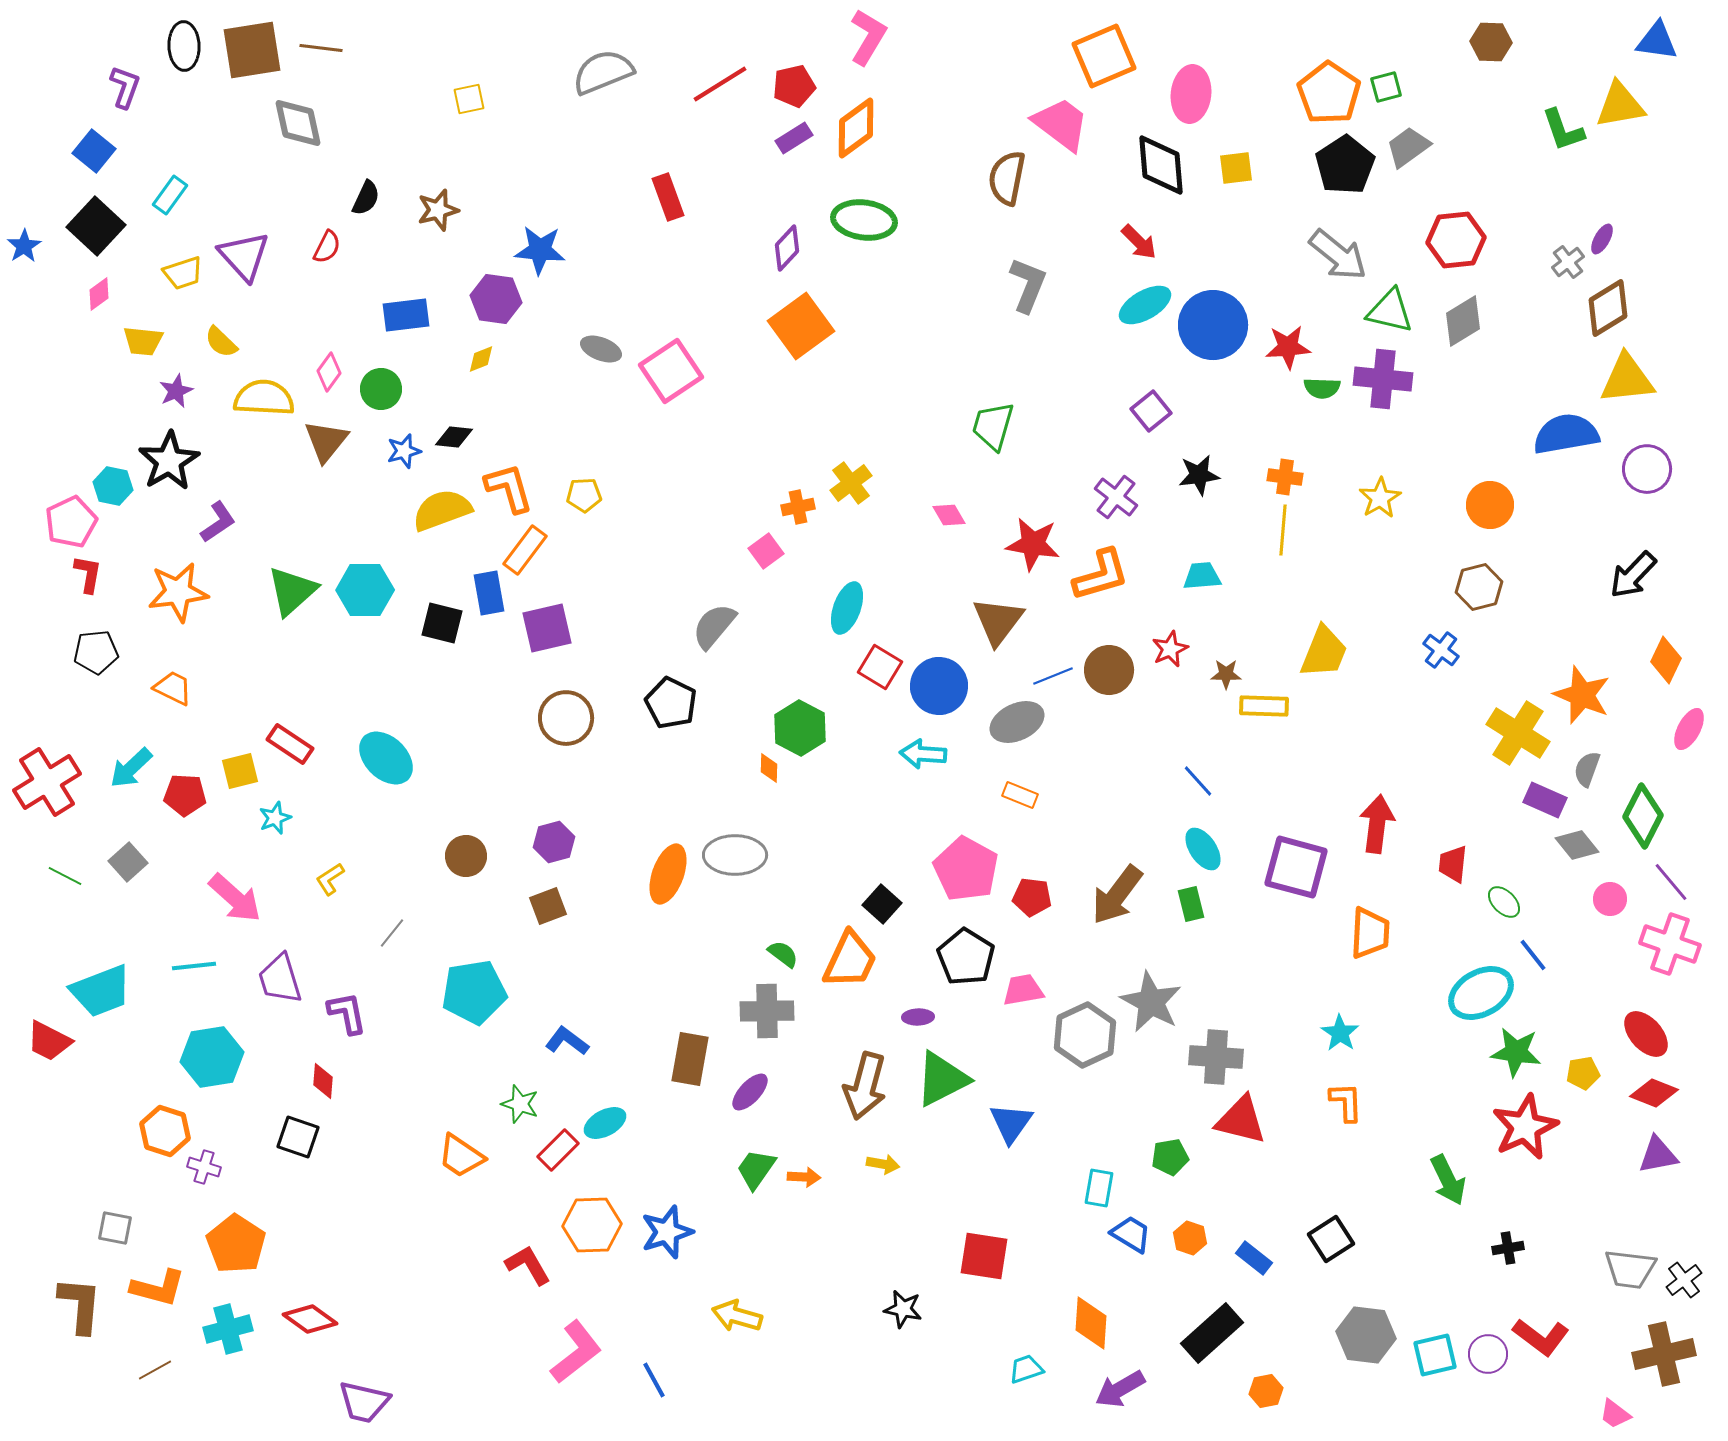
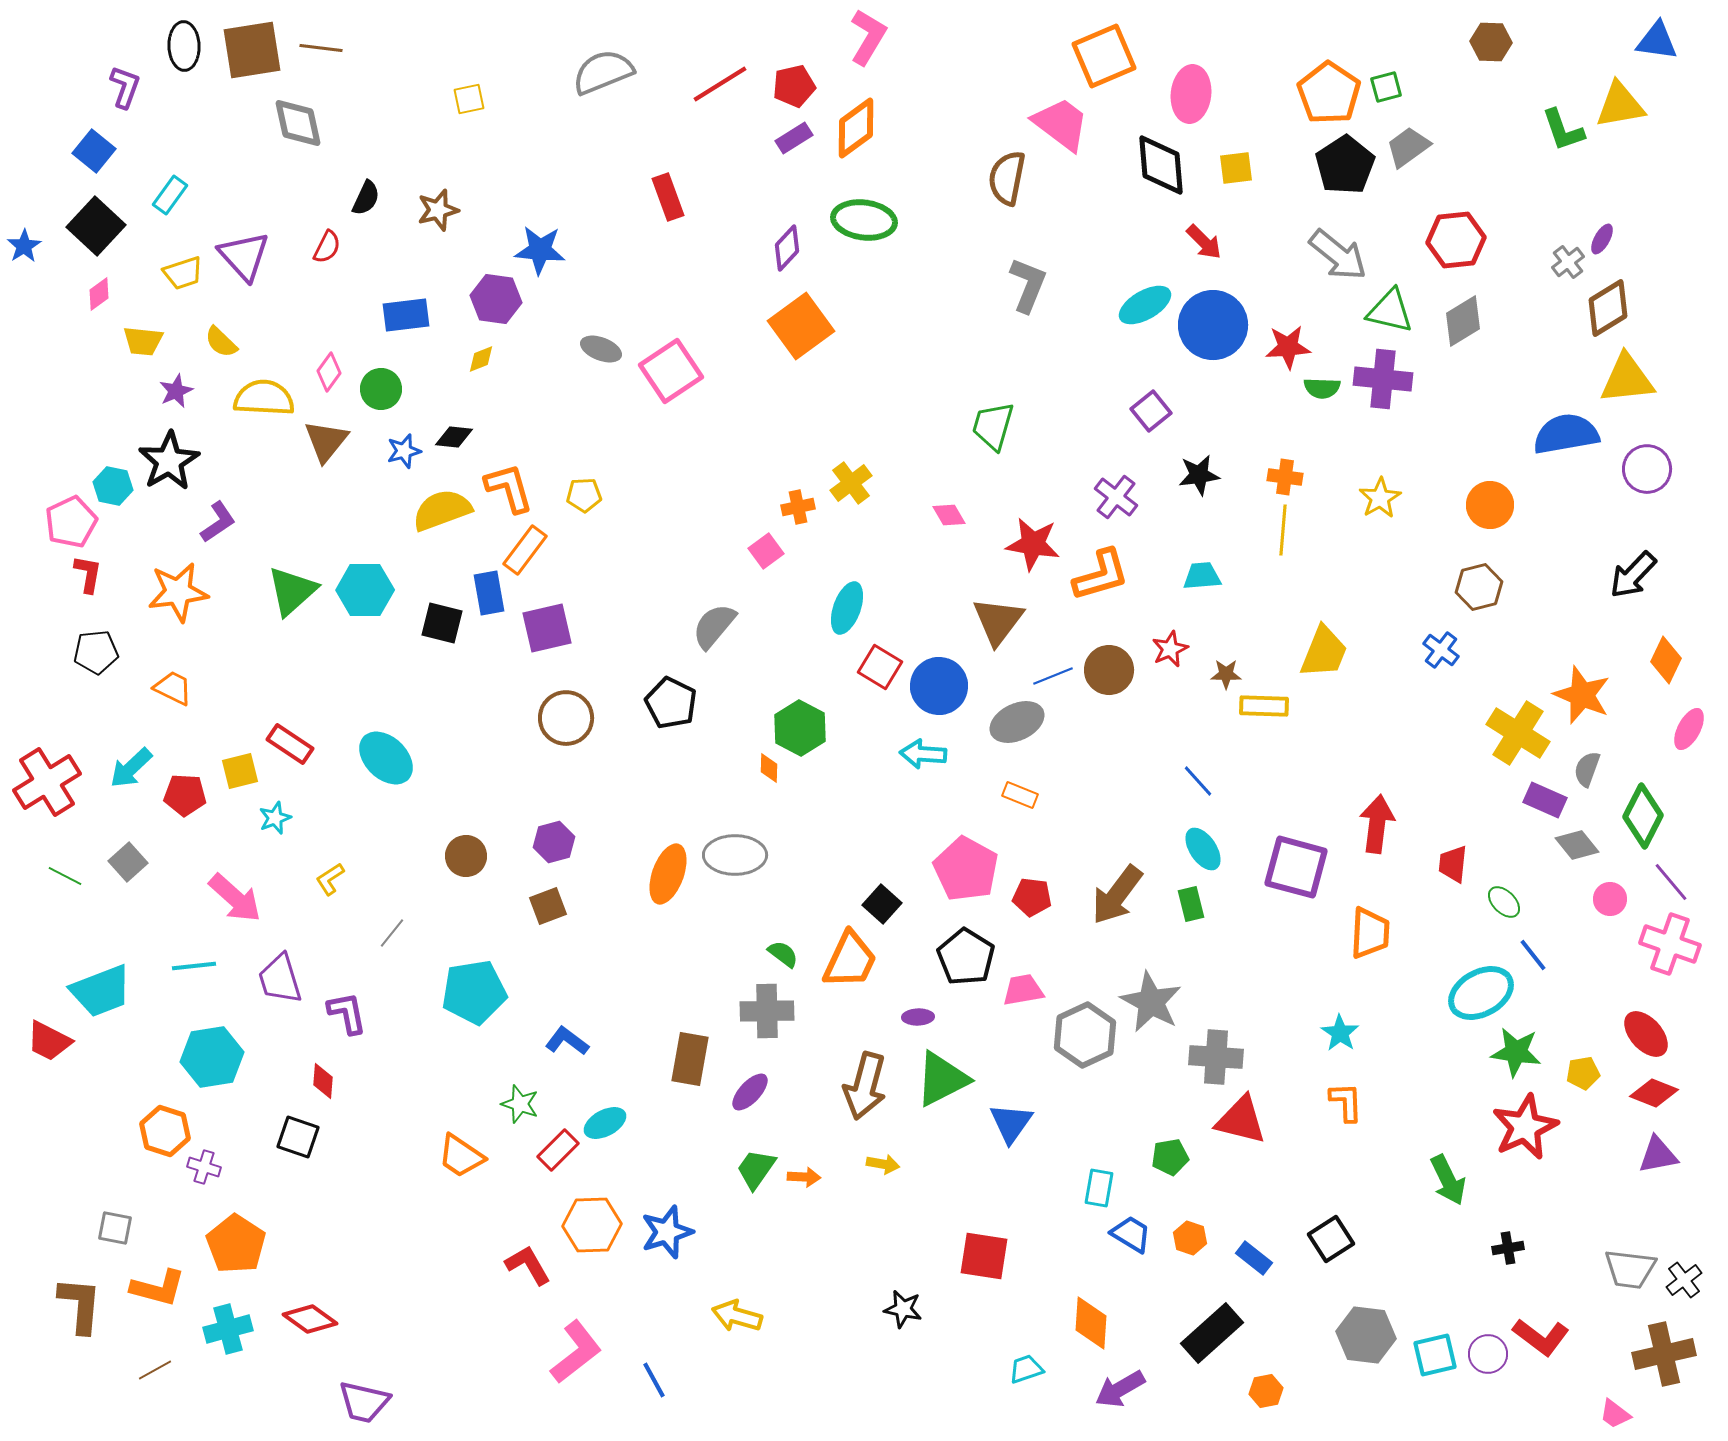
red arrow at (1139, 242): moved 65 px right
